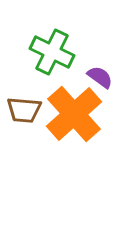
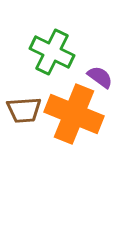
brown trapezoid: rotated 9 degrees counterclockwise
orange cross: rotated 26 degrees counterclockwise
